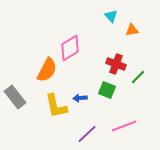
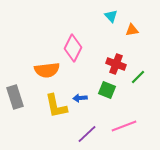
pink diamond: moved 3 px right; rotated 32 degrees counterclockwise
orange semicircle: rotated 55 degrees clockwise
gray rectangle: rotated 20 degrees clockwise
